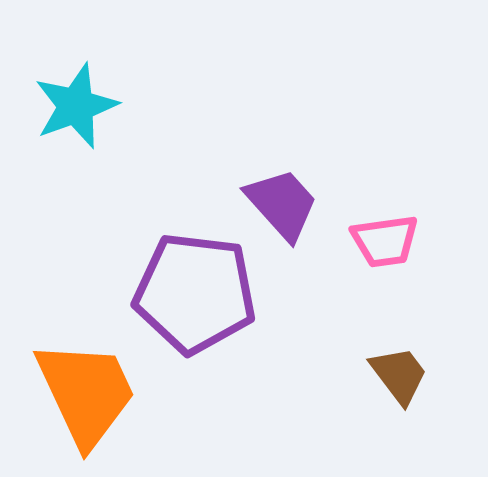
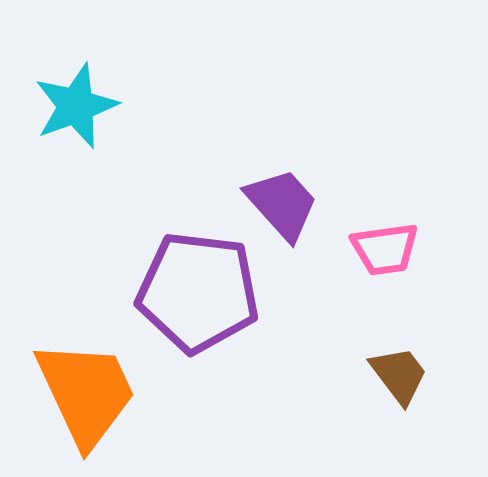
pink trapezoid: moved 8 px down
purple pentagon: moved 3 px right, 1 px up
